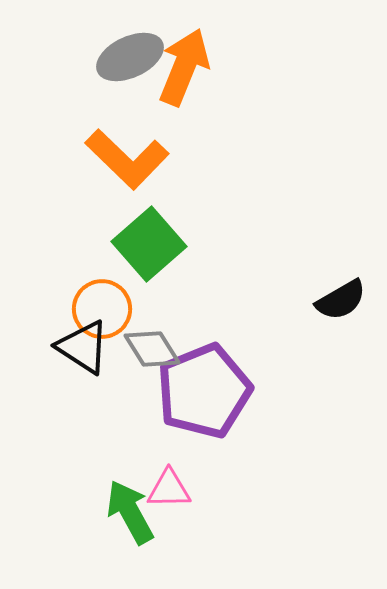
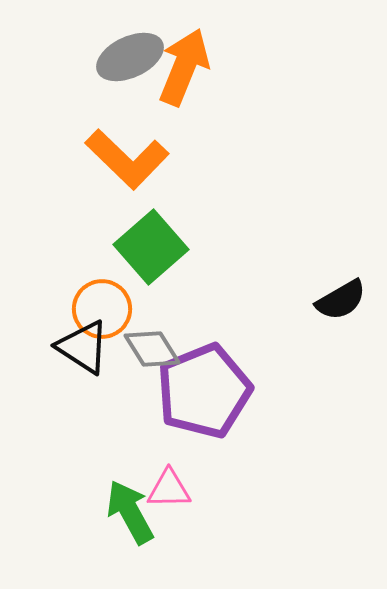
green square: moved 2 px right, 3 px down
